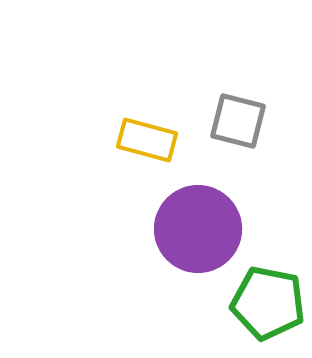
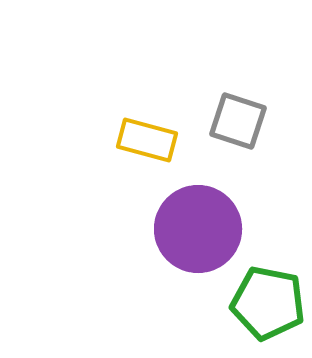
gray square: rotated 4 degrees clockwise
